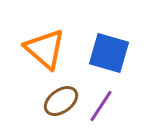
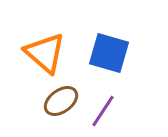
orange triangle: moved 4 px down
purple line: moved 2 px right, 5 px down
